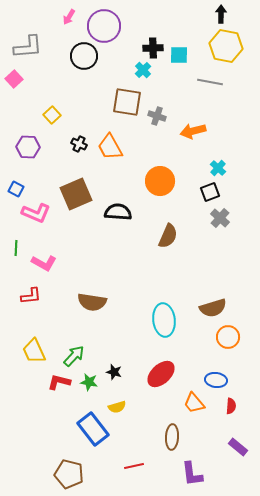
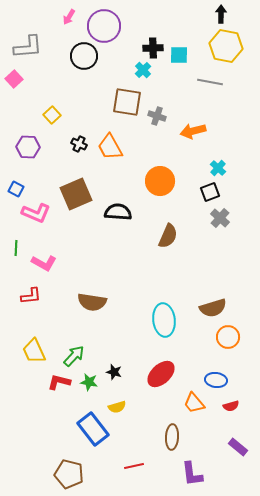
red semicircle at (231, 406): rotated 70 degrees clockwise
